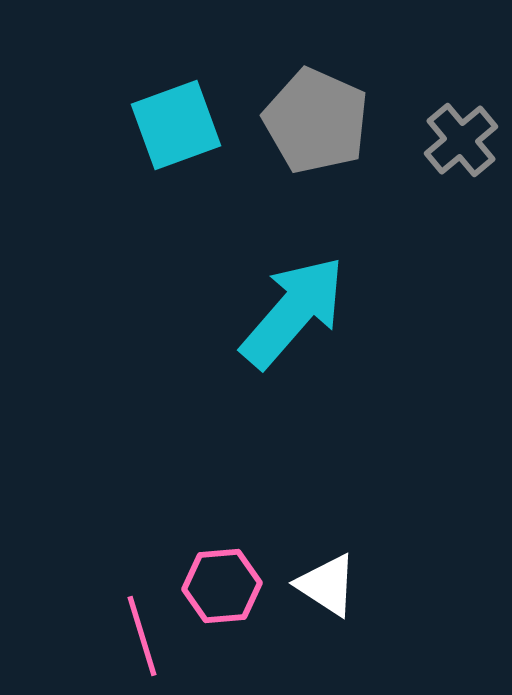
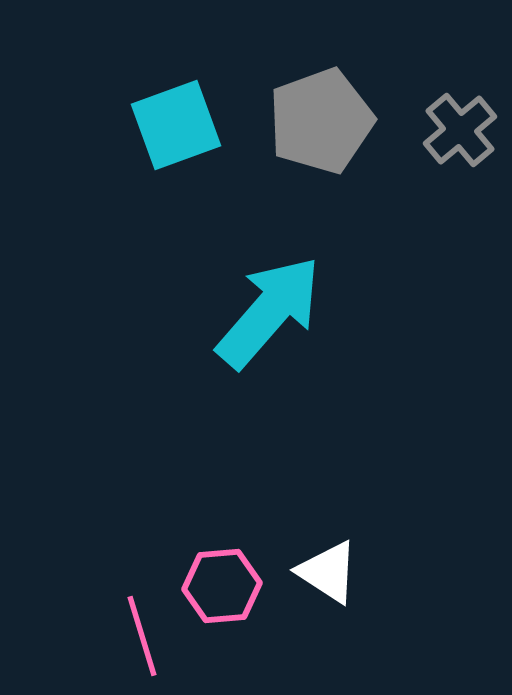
gray pentagon: moved 5 px right; rotated 28 degrees clockwise
gray cross: moved 1 px left, 10 px up
cyan arrow: moved 24 px left
white triangle: moved 1 px right, 13 px up
